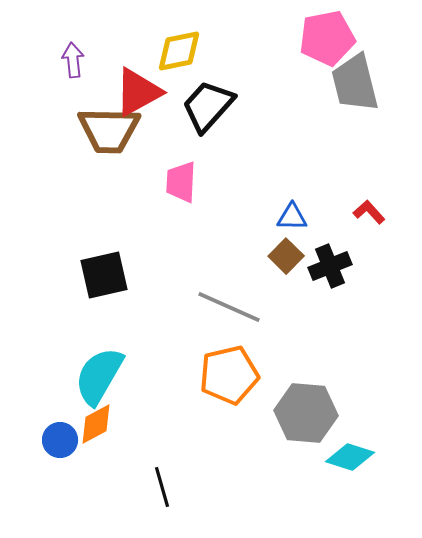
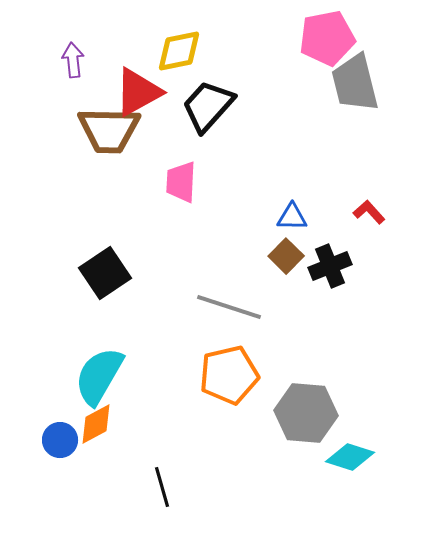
black square: moved 1 px right, 2 px up; rotated 21 degrees counterclockwise
gray line: rotated 6 degrees counterclockwise
